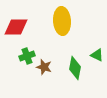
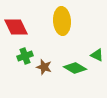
red diamond: rotated 65 degrees clockwise
green cross: moved 2 px left
green diamond: rotated 70 degrees counterclockwise
